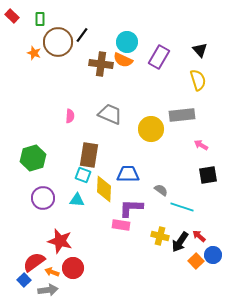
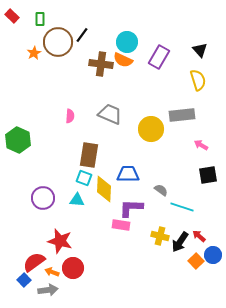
orange star: rotated 24 degrees clockwise
green hexagon: moved 15 px left, 18 px up; rotated 20 degrees counterclockwise
cyan square: moved 1 px right, 3 px down
